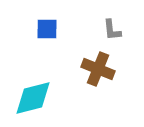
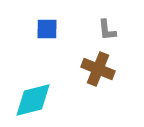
gray L-shape: moved 5 px left
cyan diamond: moved 2 px down
